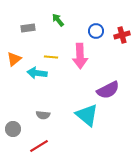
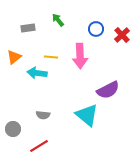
blue circle: moved 2 px up
red cross: rotated 28 degrees counterclockwise
orange triangle: moved 2 px up
